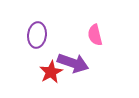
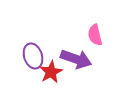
purple ellipse: moved 4 px left, 21 px down; rotated 25 degrees counterclockwise
purple arrow: moved 3 px right, 4 px up
